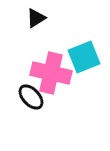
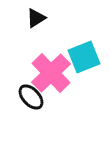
pink cross: rotated 33 degrees clockwise
